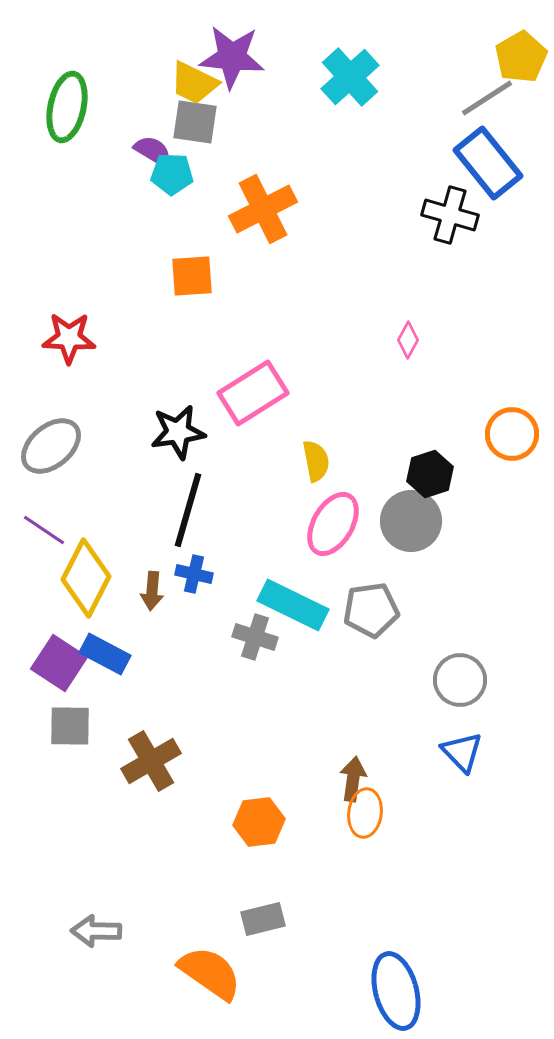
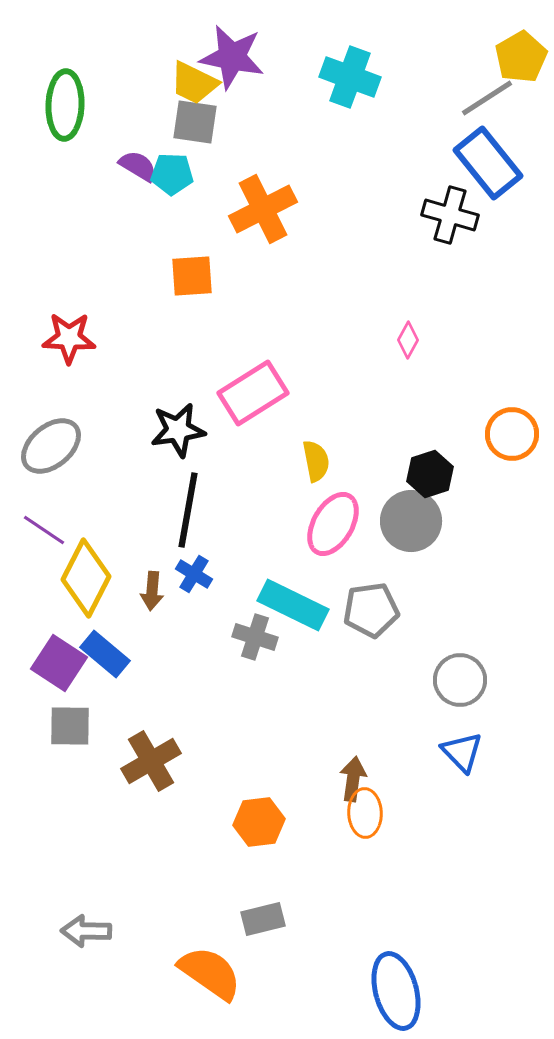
purple star at (232, 57): rotated 6 degrees clockwise
cyan cross at (350, 77): rotated 28 degrees counterclockwise
green ellipse at (67, 107): moved 2 px left, 2 px up; rotated 10 degrees counterclockwise
purple semicircle at (153, 151): moved 15 px left, 15 px down
black star at (178, 432): moved 2 px up
black line at (188, 510): rotated 6 degrees counterclockwise
blue cross at (194, 574): rotated 18 degrees clockwise
blue rectangle at (105, 654): rotated 12 degrees clockwise
orange ellipse at (365, 813): rotated 9 degrees counterclockwise
gray arrow at (96, 931): moved 10 px left
